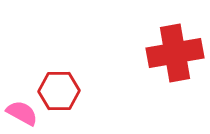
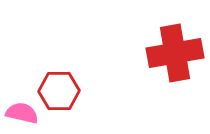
pink semicircle: rotated 16 degrees counterclockwise
